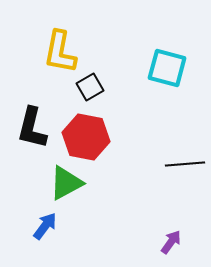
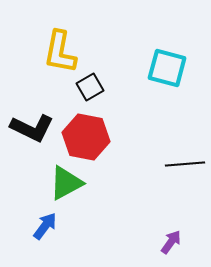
black L-shape: rotated 78 degrees counterclockwise
